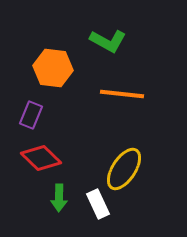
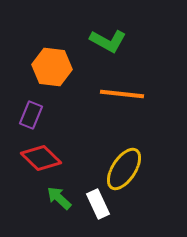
orange hexagon: moved 1 px left, 1 px up
green arrow: rotated 132 degrees clockwise
